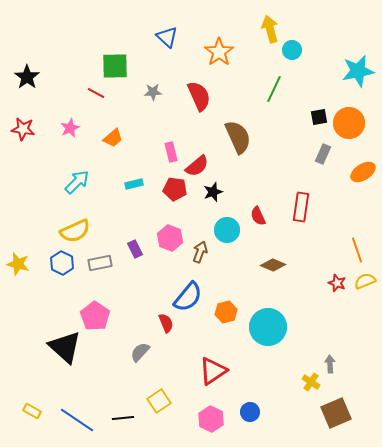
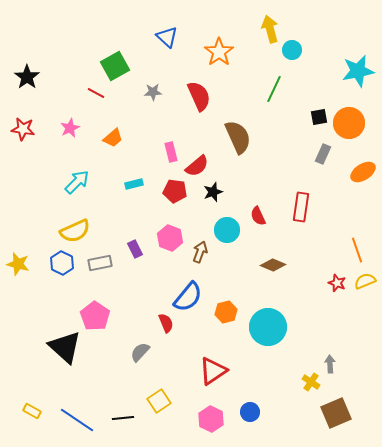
green square at (115, 66): rotated 28 degrees counterclockwise
red pentagon at (175, 189): moved 2 px down
